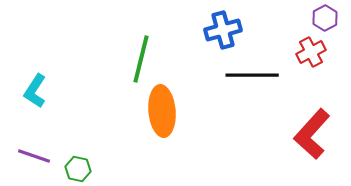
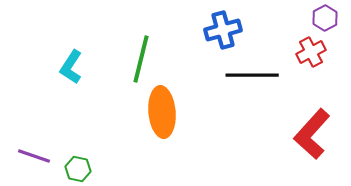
cyan L-shape: moved 36 px right, 24 px up
orange ellipse: moved 1 px down
